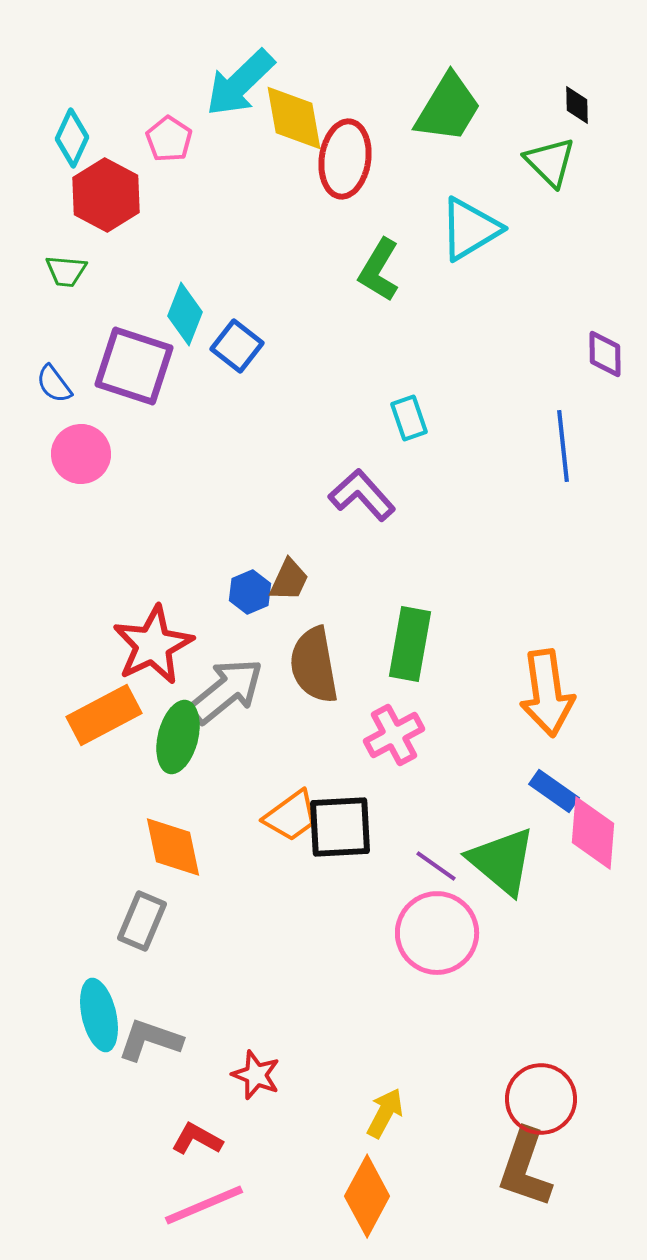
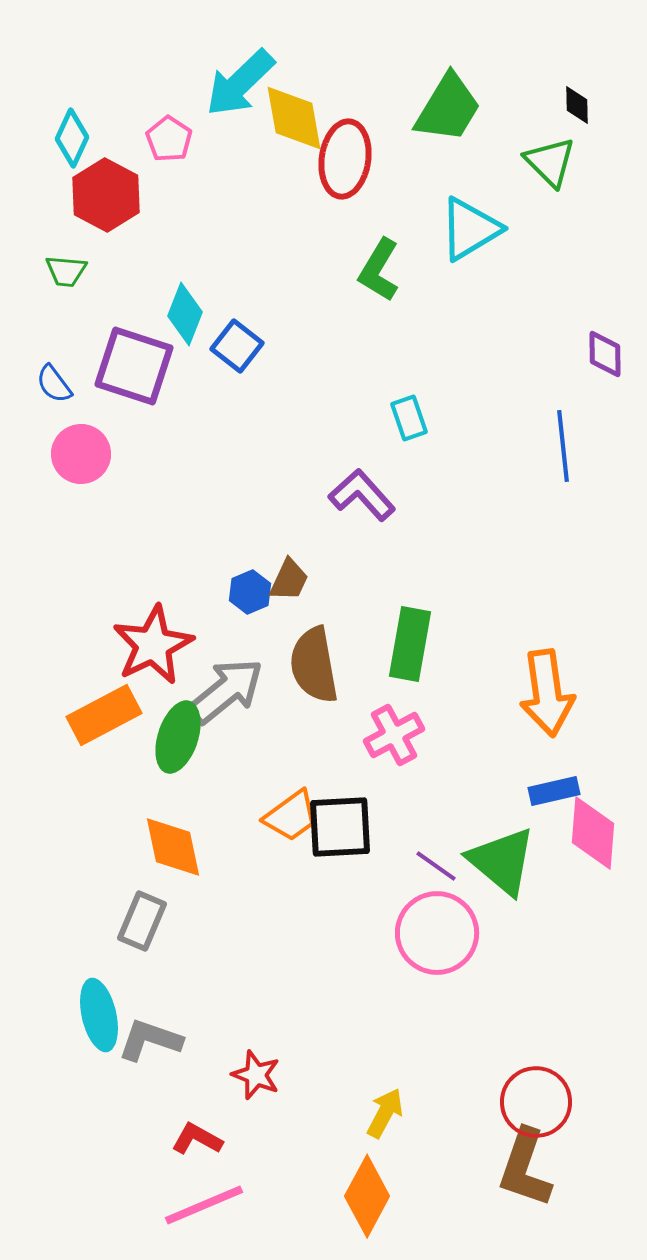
green ellipse at (178, 737): rotated 4 degrees clockwise
blue rectangle at (554, 791): rotated 48 degrees counterclockwise
red circle at (541, 1099): moved 5 px left, 3 px down
